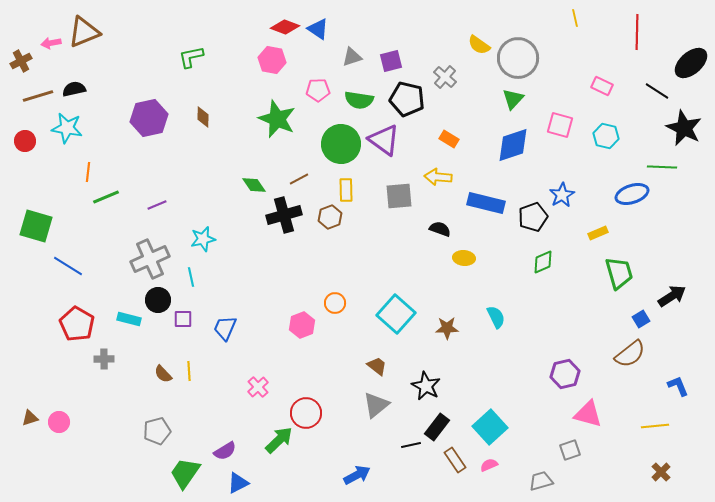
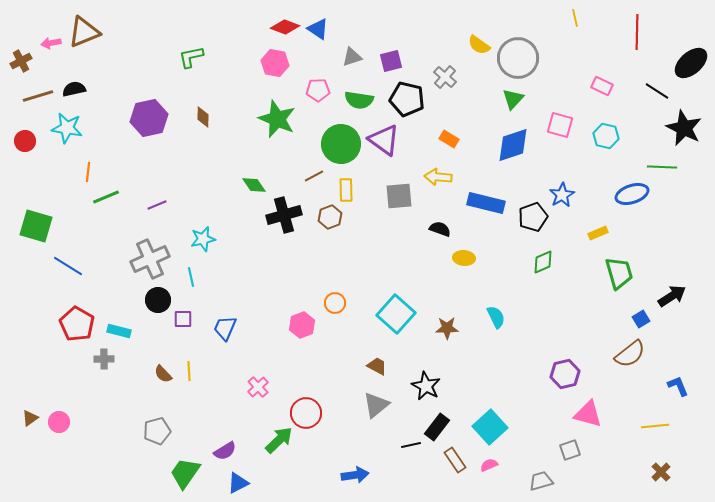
pink hexagon at (272, 60): moved 3 px right, 3 px down
brown line at (299, 179): moved 15 px right, 3 px up
cyan rectangle at (129, 319): moved 10 px left, 12 px down
brown trapezoid at (377, 366): rotated 10 degrees counterclockwise
brown triangle at (30, 418): rotated 18 degrees counterclockwise
blue arrow at (357, 475): moved 2 px left; rotated 20 degrees clockwise
